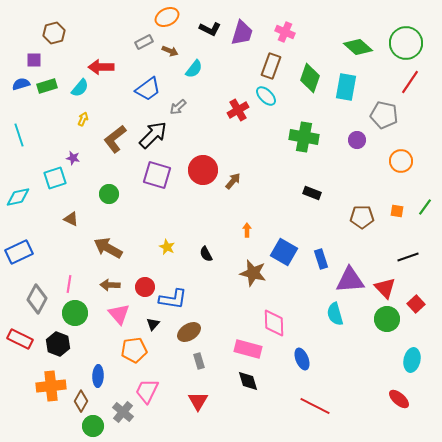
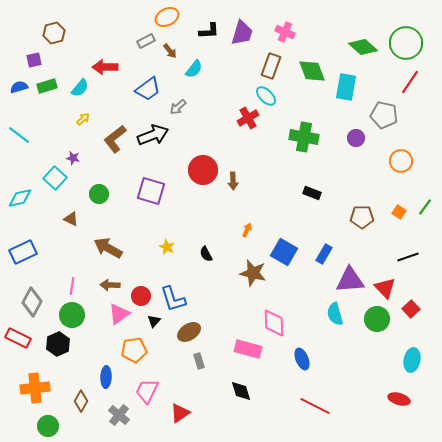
black L-shape at (210, 29): moved 1 px left, 2 px down; rotated 30 degrees counterclockwise
gray rectangle at (144, 42): moved 2 px right, 1 px up
green diamond at (358, 47): moved 5 px right
brown arrow at (170, 51): rotated 28 degrees clockwise
purple square at (34, 60): rotated 14 degrees counterclockwise
red arrow at (101, 67): moved 4 px right
green diamond at (310, 78): moved 2 px right, 7 px up; rotated 40 degrees counterclockwise
blue semicircle at (21, 84): moved 2 px left, 3 px down
red cross at (238, 110): moved 10 px right, 8 px down
yellow arrow at (83, 119): rotated 24 degrees clockwise
cyan line at (19, 135): rotated 35 degrees counterclockwise
black arrow at (153, 135): rotated 24 degrees clockwise
purple circle at (357, 140): moved 1 px left, 2 px up
purple square at (157, 175): moved 6 px left, 16 px down
cyan square at (55, 178): rotated 30 degrees counterclockwise
brown arrow at (233, 181): rotated 138 degrees clockwise
green circle at (109, 194): moved 10 px left
cyan diamond at (18, 197): moved 2 px right, 1 px down
orange square at (397, 211): moved 2 px right, 1 px down; rotated 24 degrees clockwise
orange arrow at (247, 230): rotated 24 degrees clockwise
blue rectangle at (19, 252): moved 4 px right
blue rectangle at (321, 259): moved 3 px right, 5 px up; rotated 48 degrees clockwise
pink line at (69, 284): moved 3 px right, 2 px down
red circle at (145, 287): moved 4 px left, 9 px down
gray diamond at (37, 299): moved 5 px left, 3 px down
blue L-shape at (173, 299): rotated 64 degrees clockwise
red square at (416, 304): moved 5 px left, 5 px down
green circle at (75, 313): moved 3 px left, 2 px down
pink triangle at (119, 314): rotated 35 degrees clockwise
green circle at (387, 319): moved 10 px left
black triangle at (153, 324): moved 1 px right, 3 px up
red rectangle at (20, 339): moved 2 px left, 1 px up
black hexagon at (58, 344): rotated 15 degrees clockwise
blue ellipse at (98, 376): moved 8 px right, 1 px down
black diamond at (248, 381): moved 7 px left, 10 px down
orange cross at (51, 386): moved 16 px left, 2 px down
red ellipse at (399, 399): rotated 25 degrees counterclockwise
red triangle at (198, 401): moved 18 px left, 12 px down; rotated 25 degrees clockwise
gray cross at (123, 412): moved 4 px left, 3 px down
green circle at (93, 426): moved 45 px left
